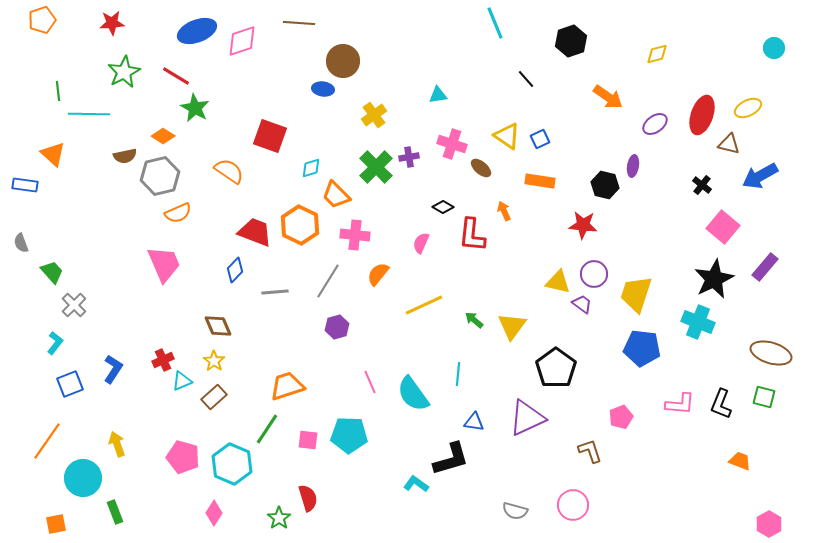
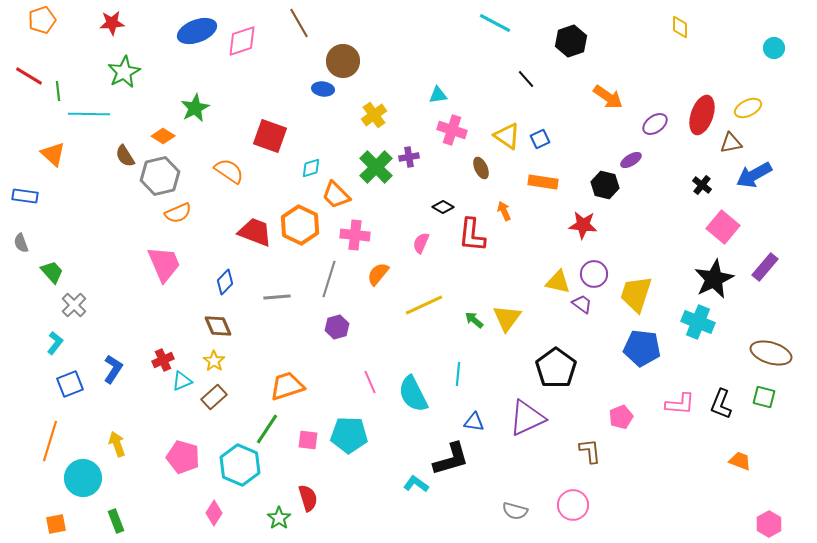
brown line at (299, 23): rotated 56 degrees clockwise
cyan line at (495, 23): rotated 40 degrees counterclockwise
yellow diamond at (657, 54): moved 23 px right, 27 px up; rotated 75 degrees counterclockwise
red line at (176, 76): moved 147 px left
green star at (195, 108): rotated 16 degrees clockwise
pink cross at (452, 144): moved 14 px up
brown triangle at (729, 144): moved 2 px right, 1 px up; rotated 25 degrees counterclockwise
brown semicircle at (125, 156): rotated 70 degrees clockwise
purple ellipse at (633, 166): moved 2 px left, 6 px up; rotated 50 degrees clockwise
brown ellipse at (481, 168): rotated 25 degrees clockwise
blue arrow at (760, 176): moved 6 px left, 1 px up
orange rectangle at (540, 181): moved 3 px right, 1 px down
blue rectangle at (25, 185): moved 11 px down
blue diamond at (235, 270): moved 10 px left, 12 px down
gray line at (328, 281): moved 1 px right, 2 px up; rotated 15 degrees counterclockwise
gray line at (275, 292): moved 2 px right, 5 px down
yellow triangle at (512, 326): moved 5 px left, 8 px up
cyan semicircle at (413, 394): rotated 9 degrees clockwise
orange line at (47, 441): moved 3 px right; rotated 18 degrees counterclockwise
brown L-shape at (590, 451): rotated 12 degrees clockwise
cyan hexagon at (232, 464): moved 8 px right, 1 px down
green rectangle at (115, 512): moved 1 px right, 9 px down
